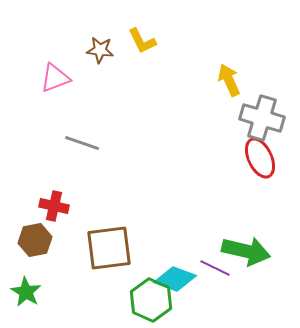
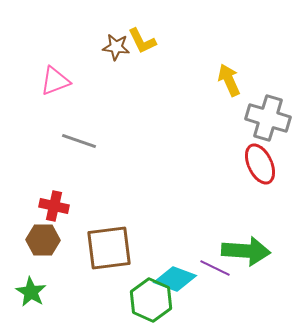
brown star: moved 16 px right, 3 px up
pink triangle: moved 3 px down
gray cross: moved 6 px right
gray line: moved 3 px left, 2 px up
red ellipse: moved 6 px down
brown hexagon: moved 8 px right; rotated 12 degrees clockwise
green arrow: rotated 9 degrees counterclockwise
green star: moved 5 px right
